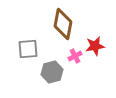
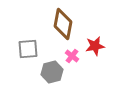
pink cross: moved 3 px left; rotated 24 degrees counterclockwise
